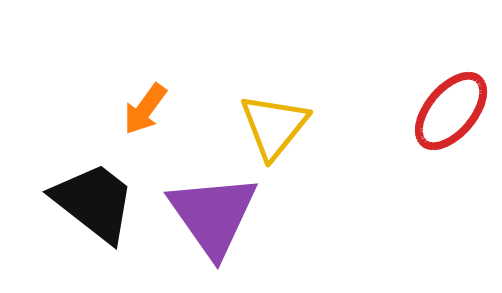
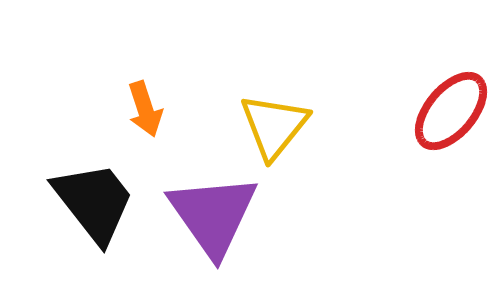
orange arrow: rotated 54 degrees counterclockwise
black trapezoid: rotated 14 degrees clockwise
